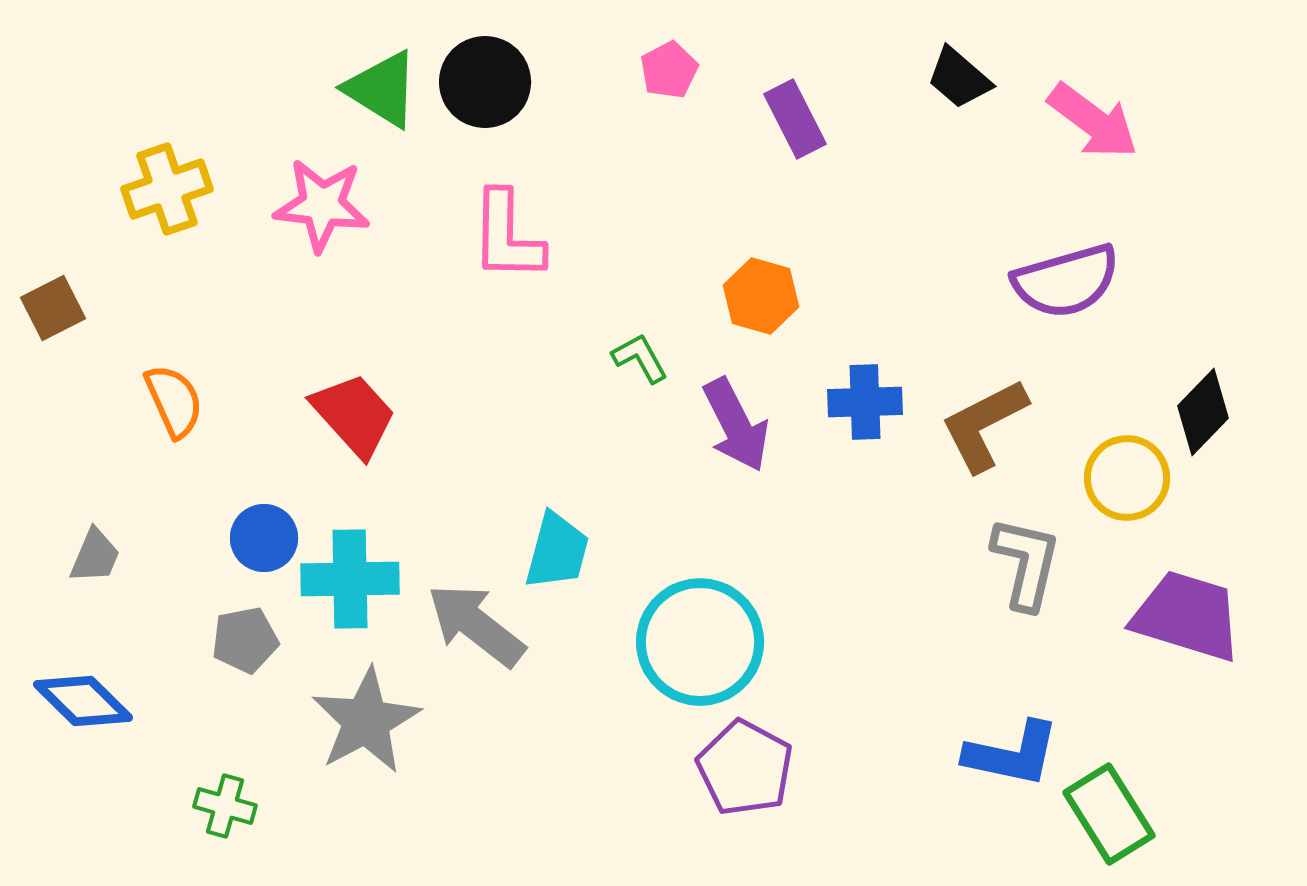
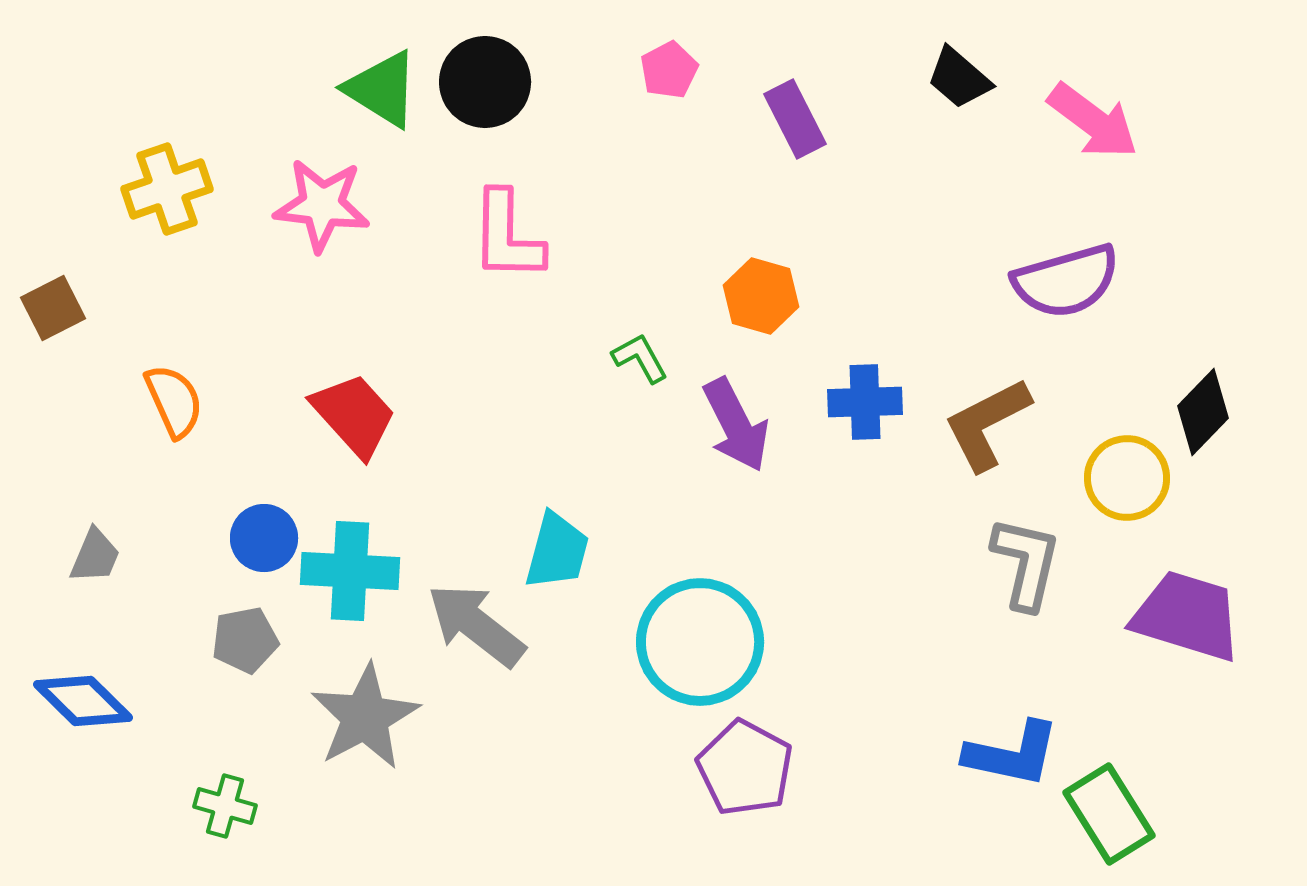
brown L-shape: moved 3 px right, 1 px up
cyan cross: moved 8 px up; rotated 4 degrees clockwise
gray star: moved 1 px left, 4 px up
